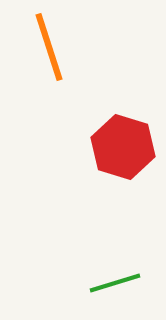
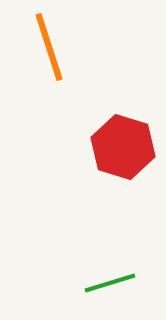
green line: moved 5 px left
